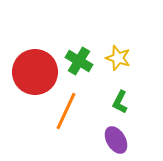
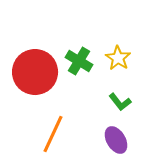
yellow star: rotated 15 degrees clockwise
green L-shape: rotated 65 degrees counterclockwise
orange line: moved 13 px left, 23 px down
